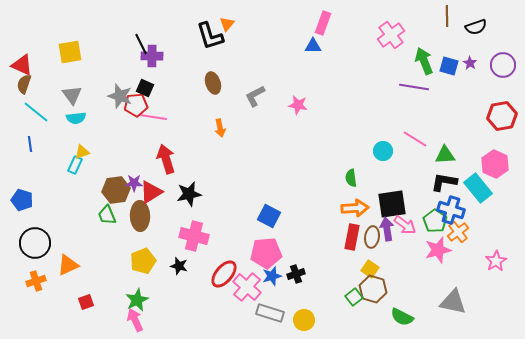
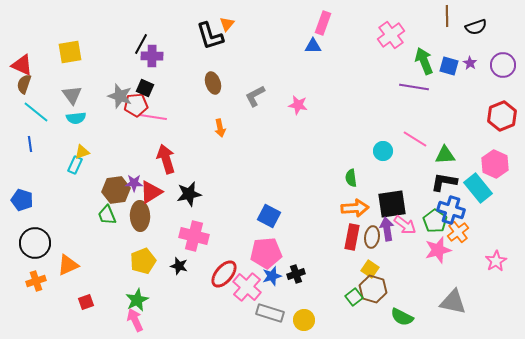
black line at (141, 44): rotated 55 degrees clockwise
red hexagon at (502, 116): rotated 12 degrees counterclockwise
